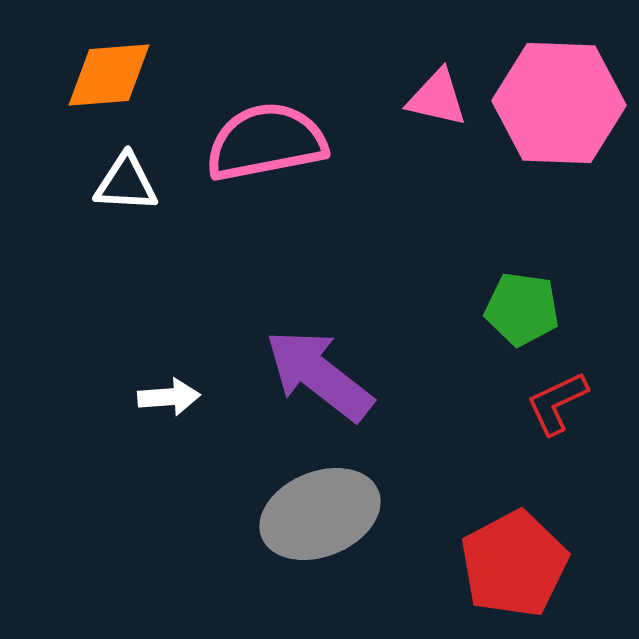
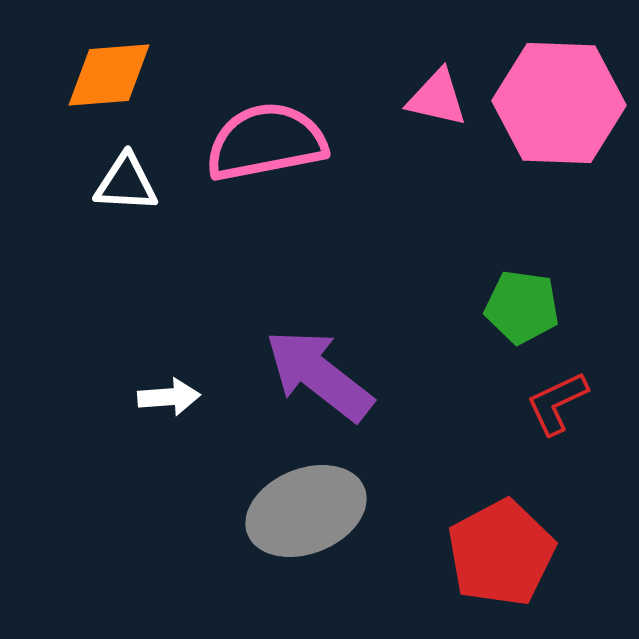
green pentagon: moved 2 px up
gray ellipse: moved 14 px left, 3 px up
red pentagon: moved 13 px left, 11 px up
